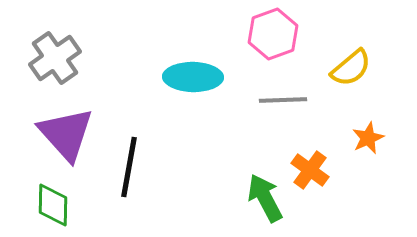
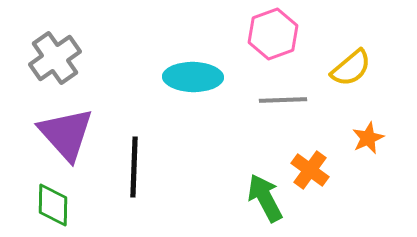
black line: moved 5 px right; rotated 8 degrees counterclockwise
